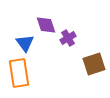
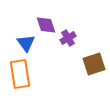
blue triangle: moved 1 px right
orange rectangle: moved 1 px right, 1 px down
